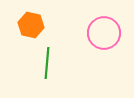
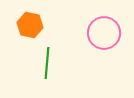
orange hexagon: moved 1 px left
